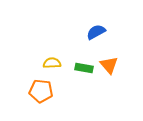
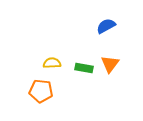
blue semicircle: moved 10 px right, 6 px up
orange triangle: moved 1 px right, 1 px up; rotated 18 degrees clockwise
